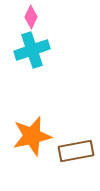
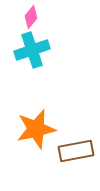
pink diamond: rotated 15 degrees clockwise
orange star: moved 4 px right, 7 px up
